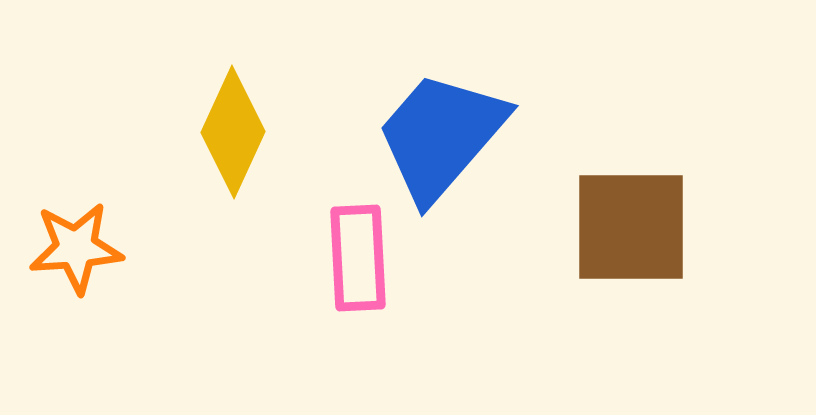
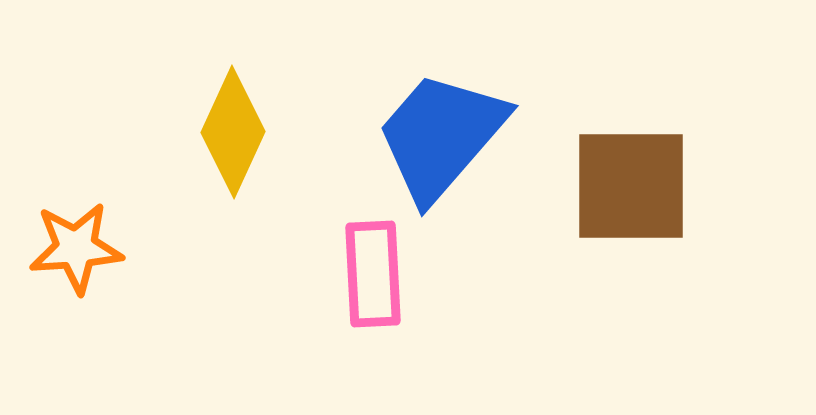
brown square: moved 41 px up
pink rectangle: moved 15 px right, 16 px down
